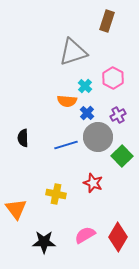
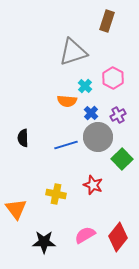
blue cross: moved 4 px right
green square: moved 3 px down
red star: moved 2 px down
red diamond: rotated 8 degrees clockwise
